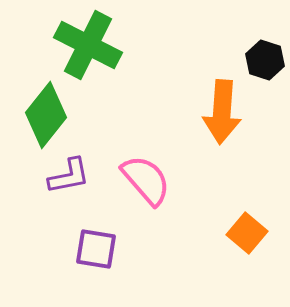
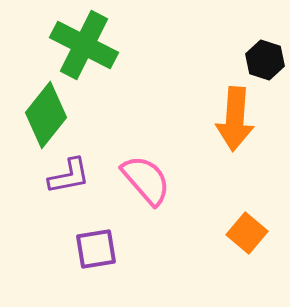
green cross: moved 4 px left
orange arrow: moved 13 px right, 7 px down
purple square: rotated 18 degrees counterclockwise
